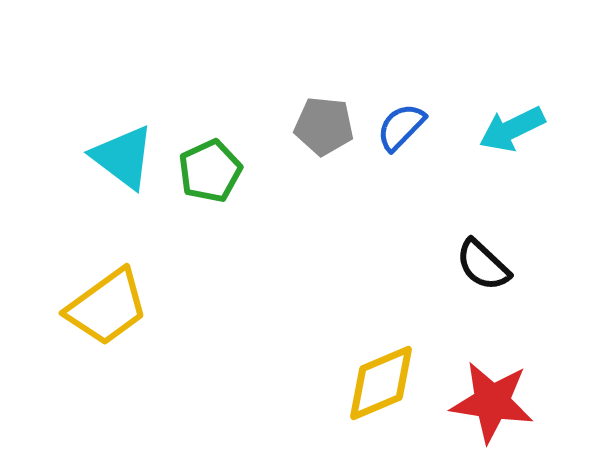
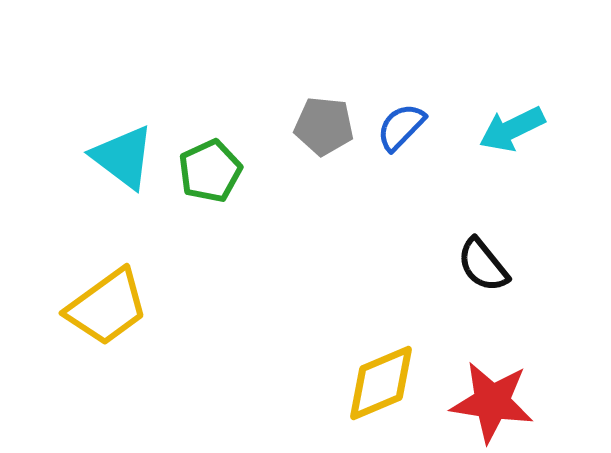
black semicircle: rotated 8 degrees clockwise
